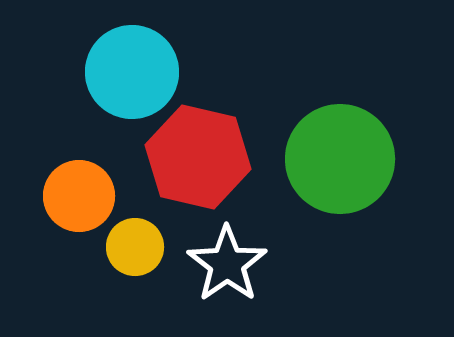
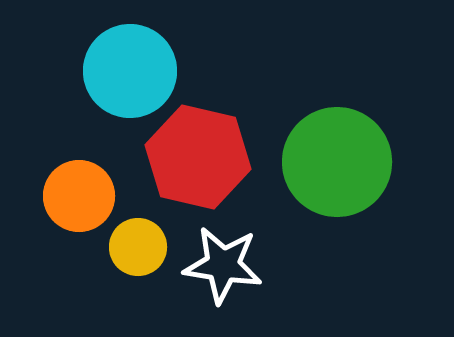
cyan circle: moved 2 px left, 1 px up
green circle: moved 3 px left, 3 px down
yellow circle: moved 3 px right
white star: moved 4 px left, 1 px down; rotated 28 degrees counterclockwise
